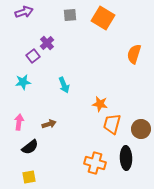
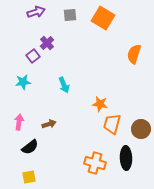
purple arrow: moved 12 px right
